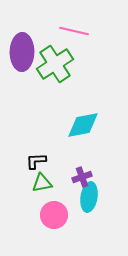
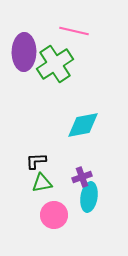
purple ellipse: moved 2 px right
